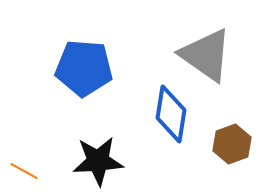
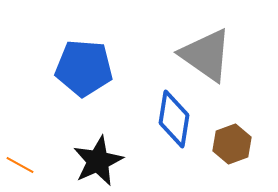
blue diamond: moved 3 px right, 5 px down
black star: rotated 21 degrees counterclockwise
orange line: moved 4 px left, 6 px up
